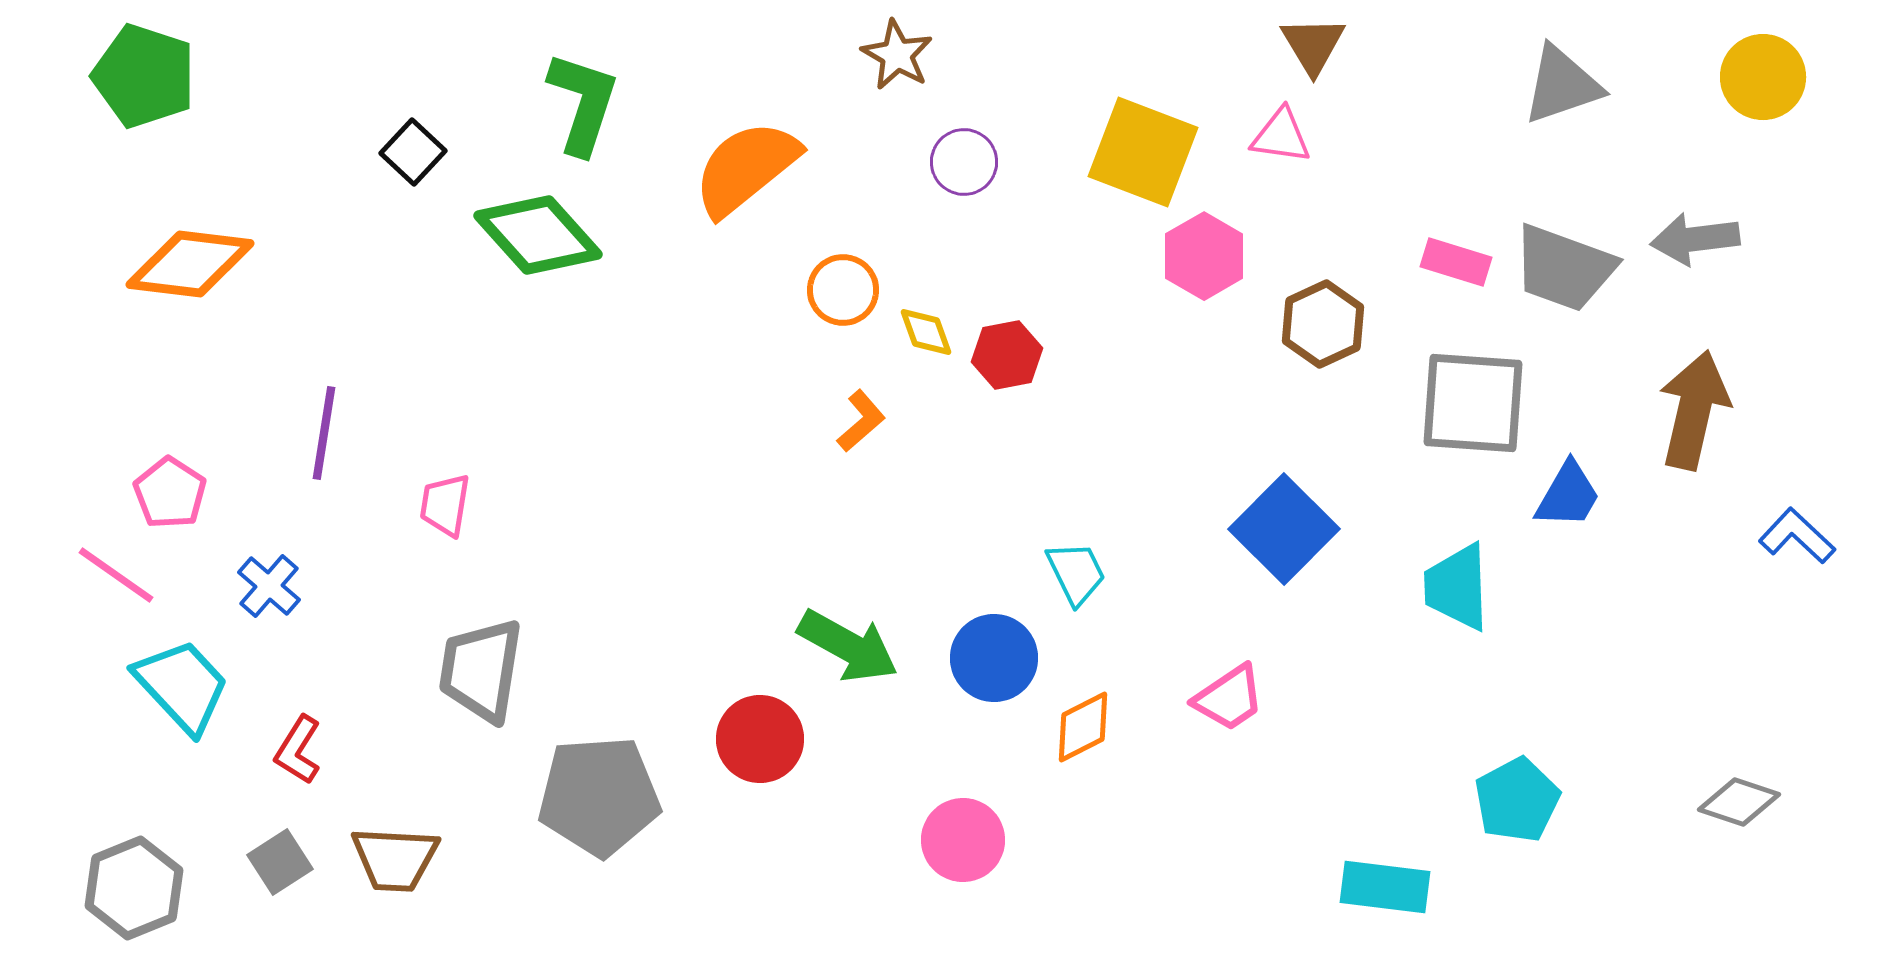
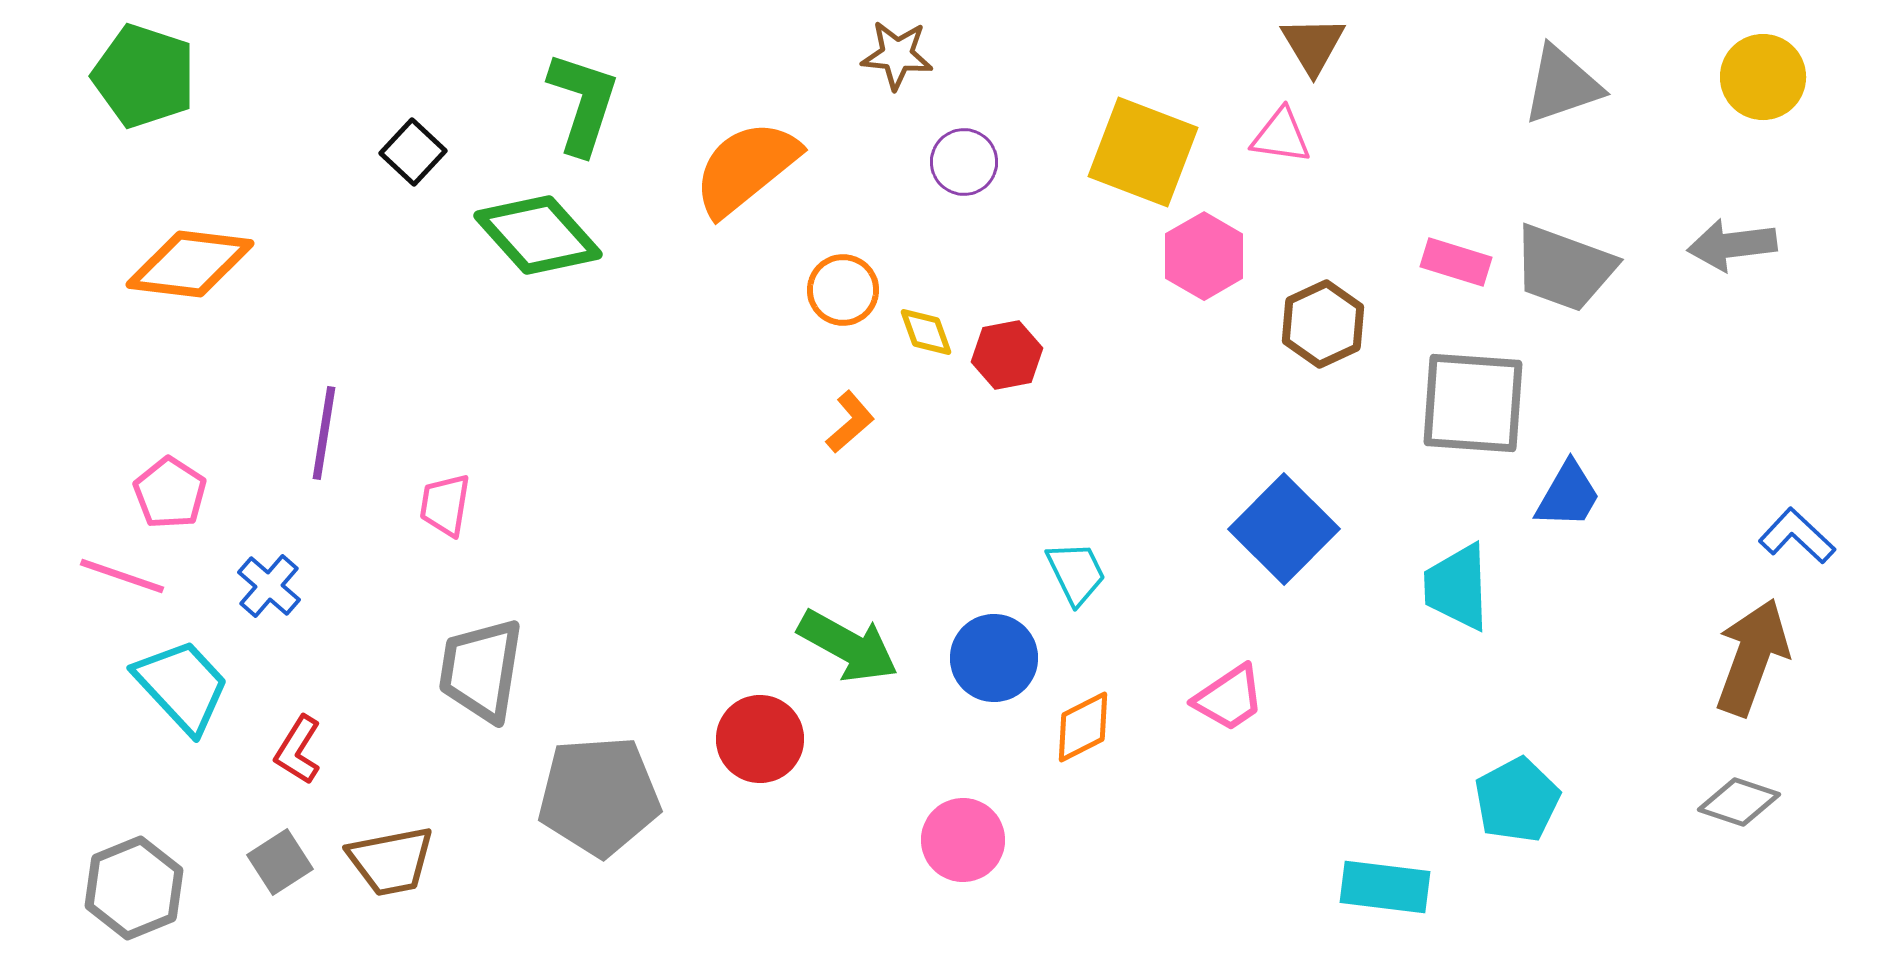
brown star at (897, 55): rotated 24 degrees counterclockwise
gray arrow at (1695, 239): moved 37 px right, 6 px down
brown arrow at (1694, 410): moved 58 px right, 247 px down; rotated 7 degrees clockwise
orange L-shape at (861, 421): moved 11 px left, 1 px down
pink line at (116, 575): moved 6 px right, 1 px down; rotated 16 degrees counterclockwise
brown trapezoid at (395, 859): moved 4 px left, 2 px down; rotated 14 degrees counterclockwise
